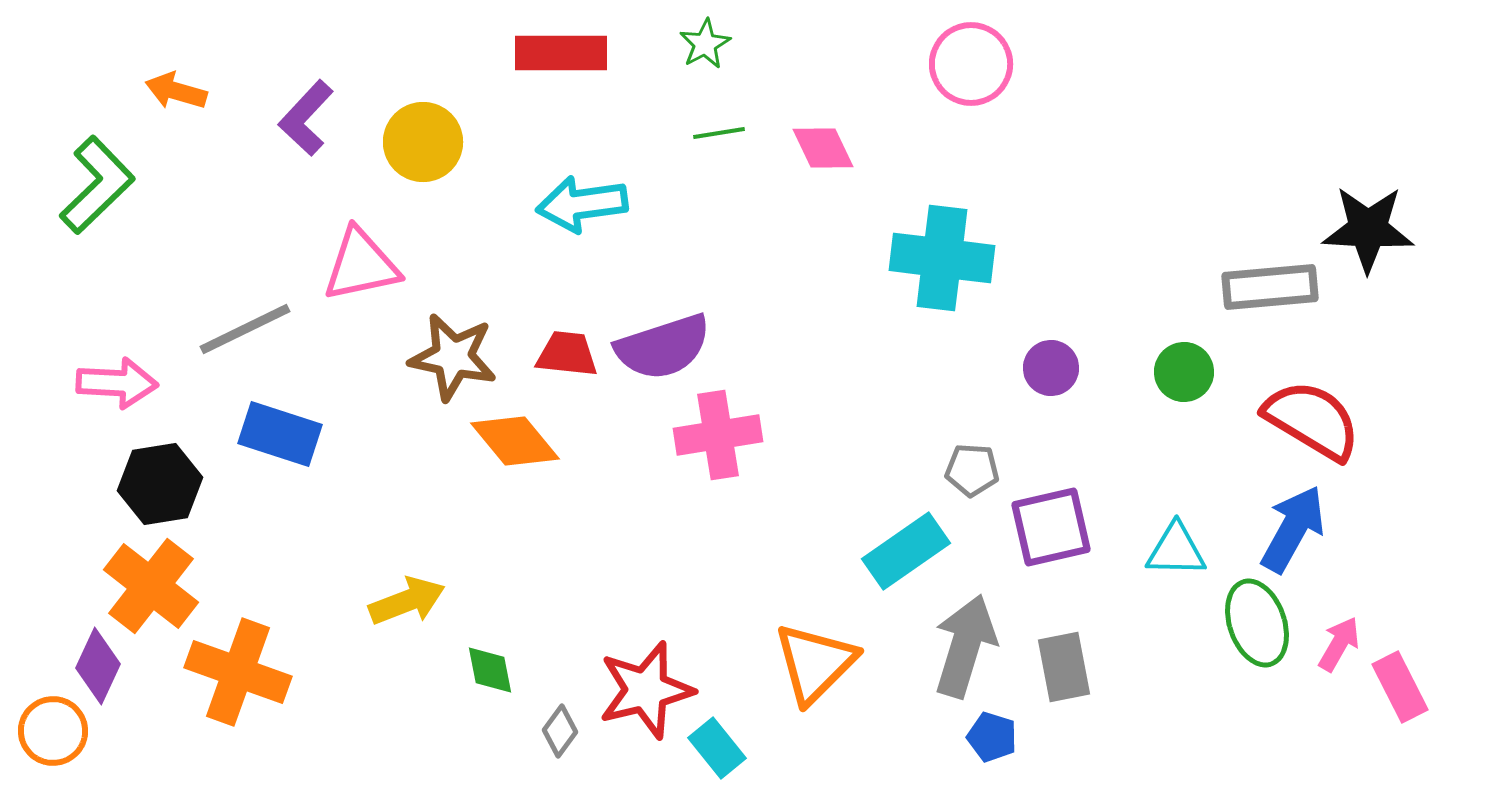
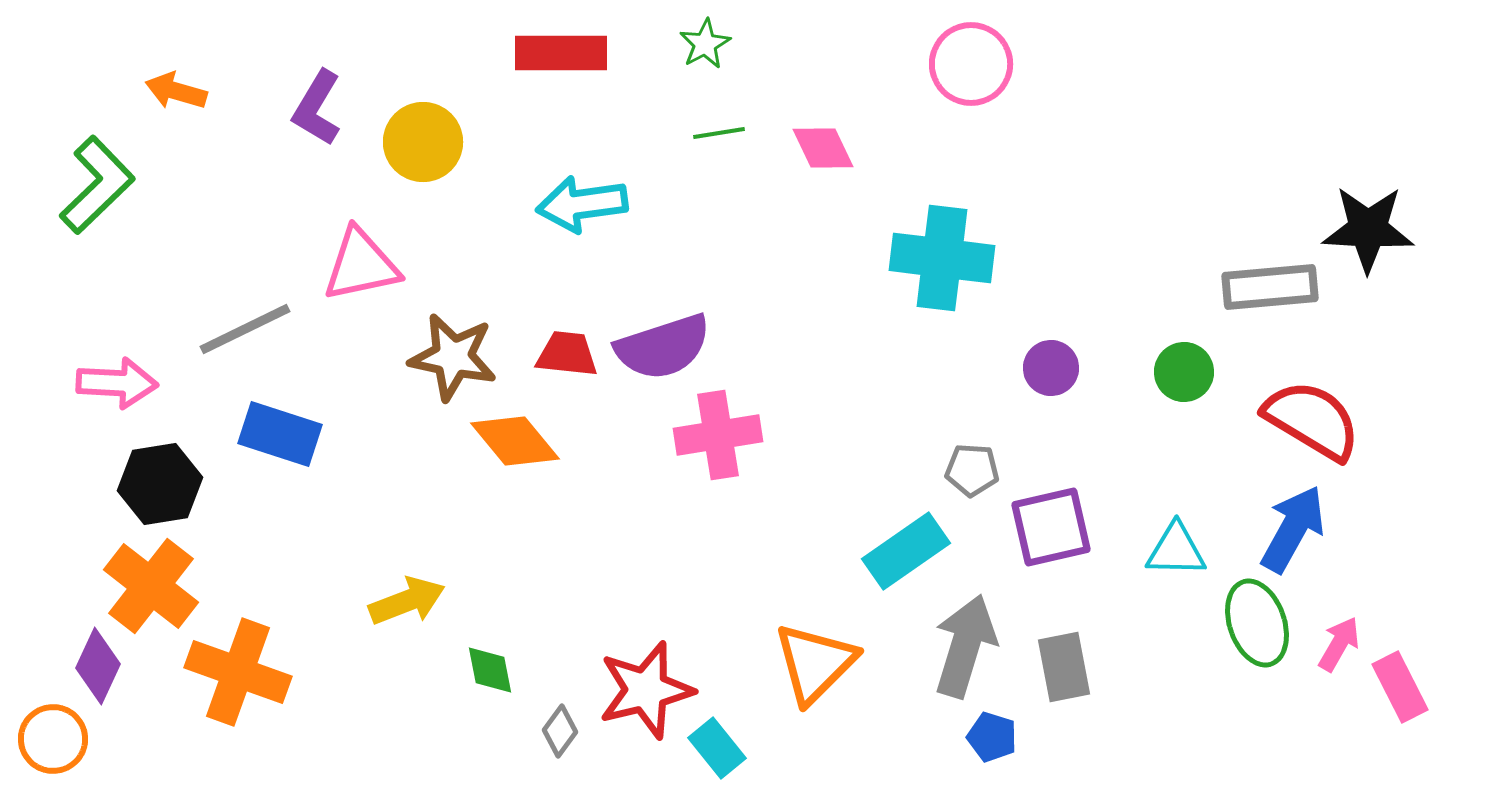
purple L-shape at (306, 118): moved 11 px right, 10 px up; rotated 12 degrees counterclockwise
orange circle at (53, 731): moved 8 px down
